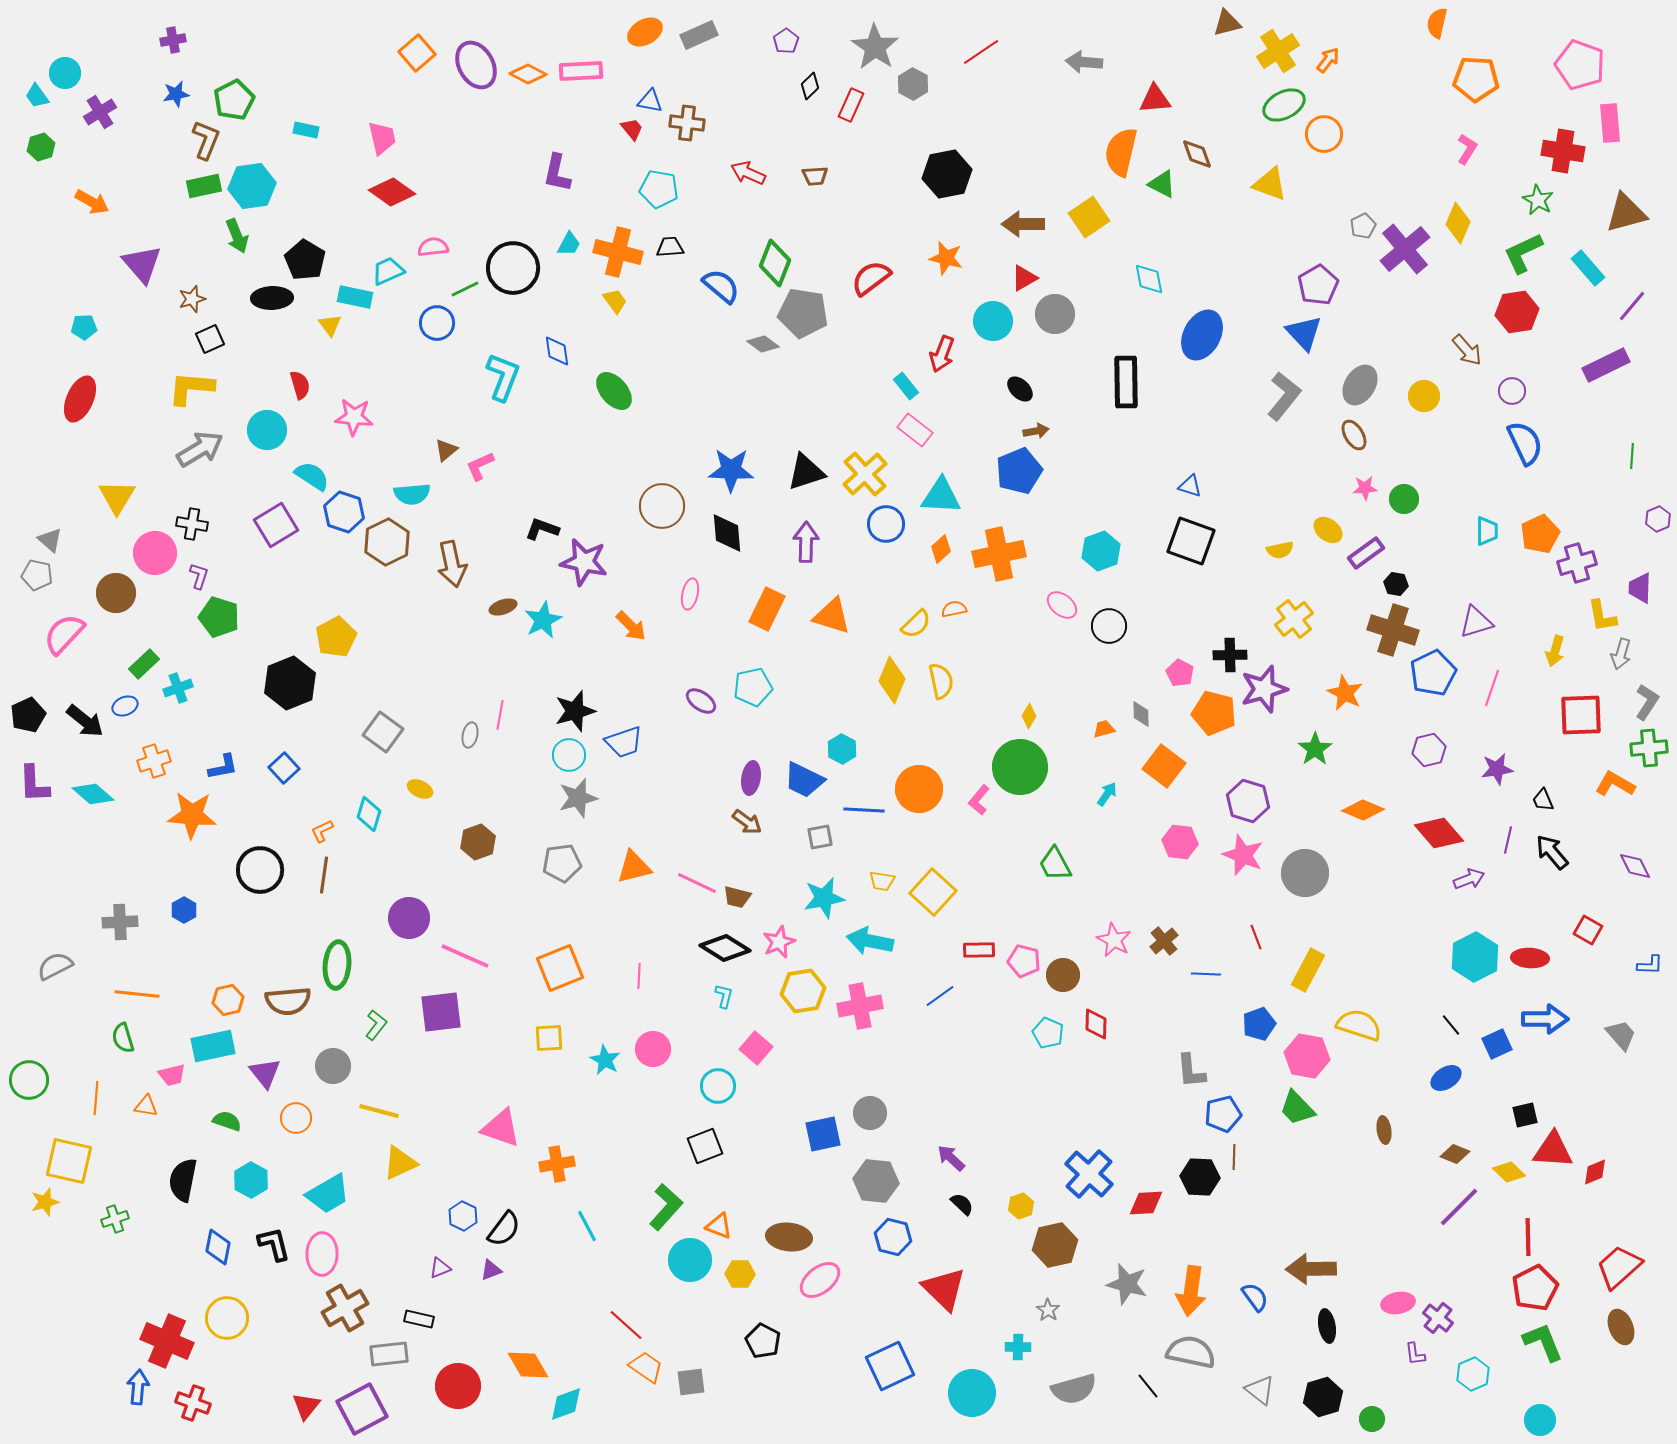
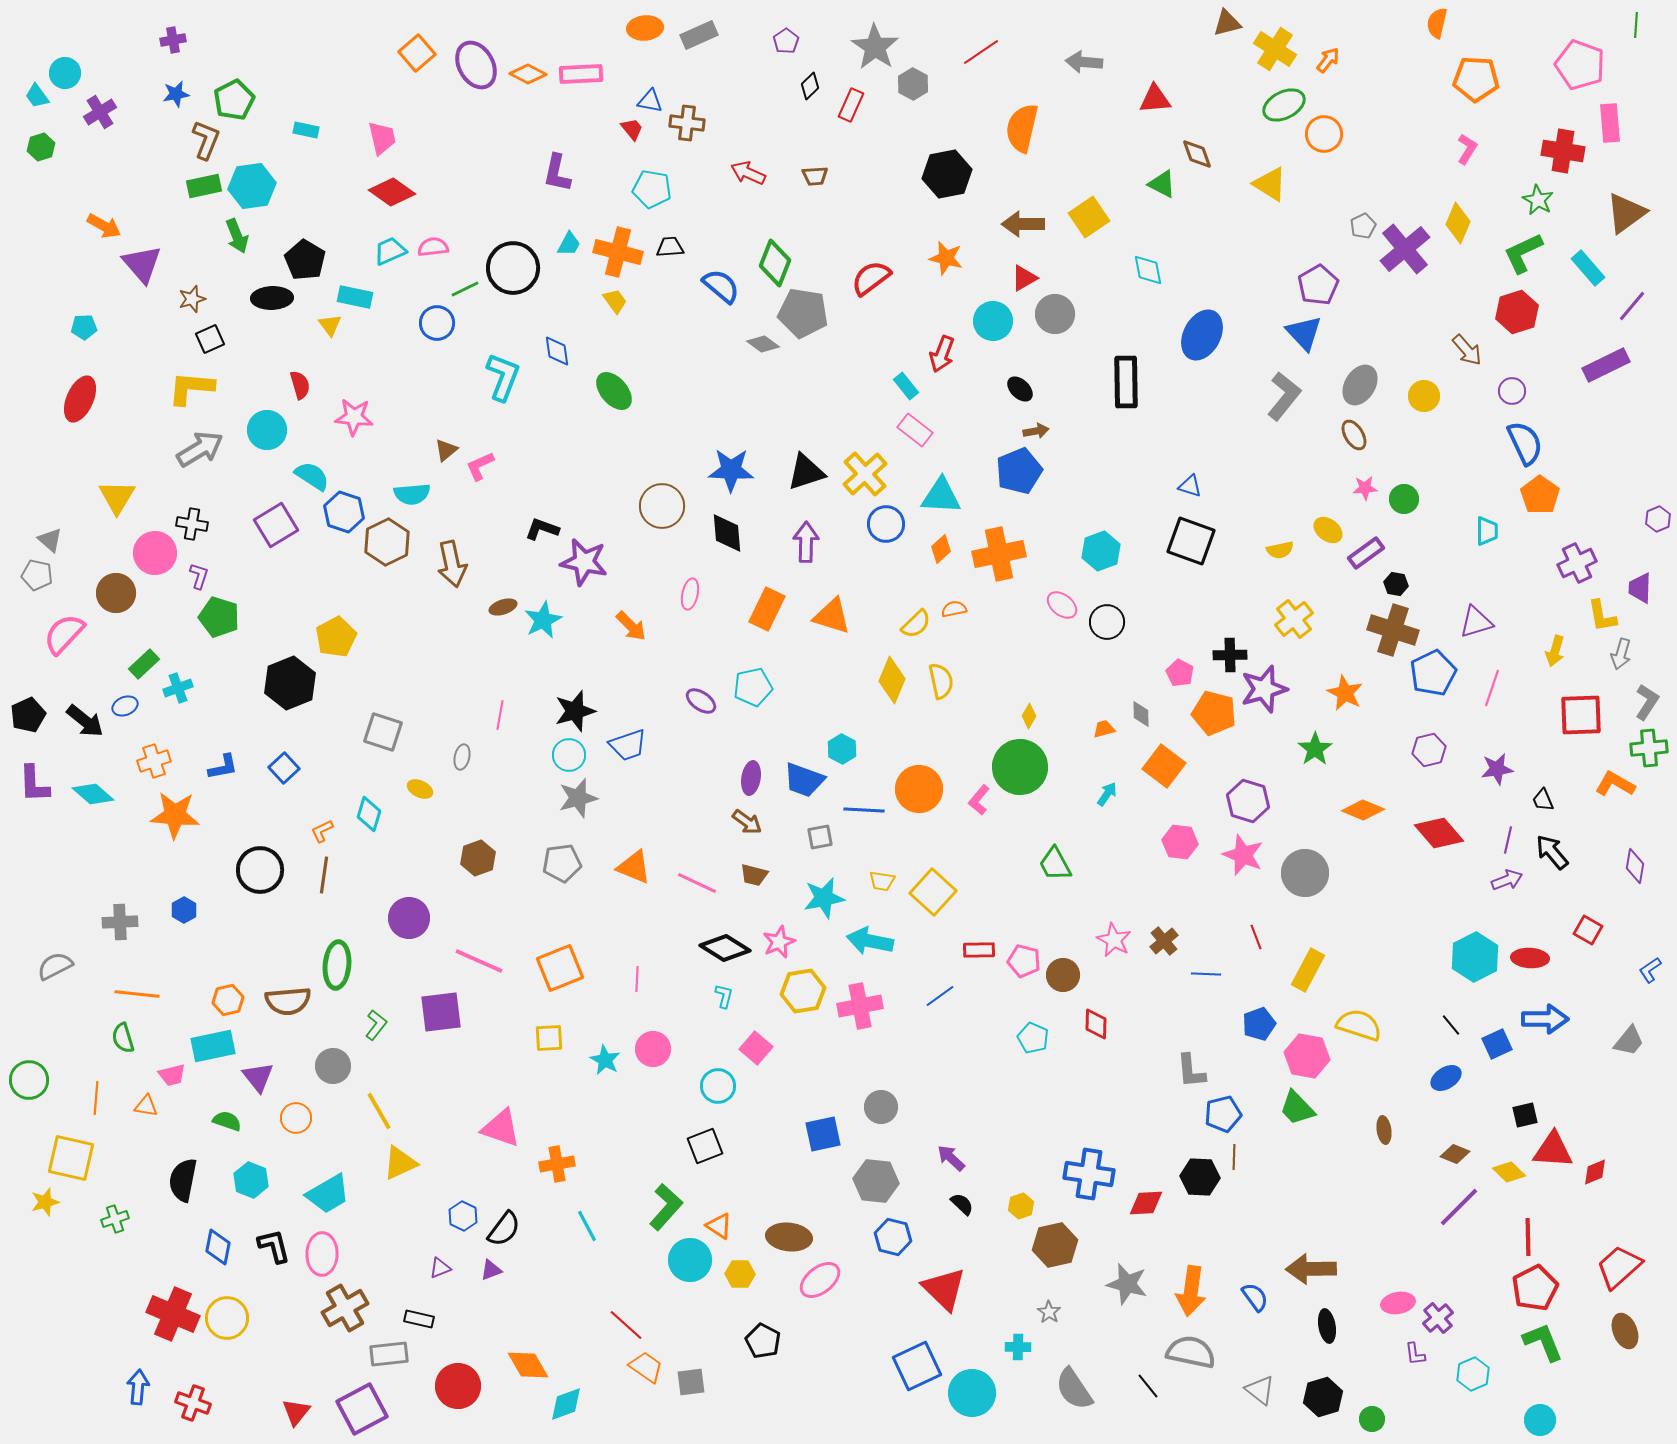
orange ellipse at (645, 32): moved 4 px up; rotated 24 degrees clockwise
yellow cross at (1278, 51): moved 3 px left, 2 px up; rotated 24 degrees counterclockwise
pink rectangle at (581, 71): moved 3 px down
orange semicircle at (1121, 152): moved 99 px left, 24 px up
yellow triangle at (1270, 184): rotated 12 degrees clockwise
cyan pentagon at (659, 189): moved 7 px left
orange arrow at (92, 202): moved 12 px right, 24 px down
brown triangle at (1626, 213): rotated 21 degrees counterclockwise
cyan trapezoid at (388, 271): moved 2 px right, 20 px up
cyan diamond at (1149, 279): moved 1 px left, 9 px up
red hexagon at (1517, 312): rotated 9 degrees counterclockwise
green line at (1632, 456): moved 4 px right, 431 px up
orange pentagon at (1540, 534): moved 39 px up; rotated 12 degrees counterclockwise
purple cross at (1577, 563): rotated 9 degrees counterclockwise
black circle at (1109, 626): moved 2 px left, 4 px up
gray square at (383, 732): rotated 18 degrees counterclockwise
gray ellipse at (470, 735): moved 8 px left, 22 px down
blue trapezoid at (624, 742): moved 4 px right, 3 px down
blue trapezoid at (804, 780): rotated 6 degrees counterclockwise
orange star at (192, 815): moved 17 px left
brown hexagon at (478, 842): moved 16 px down
purple diamond at (1635, 866): rotated 36 degrees clockwise
orange triangle at (634, 867): rotated 36 degrees clockwise
purple arrow at (1469, 879): moved 38 px right, 1 px down
brown trapezoid at (737, 897): moved 17 px right, 22 px up
pink line at (465, 956): moved 14 px right, 5 px down
blue L-shape at (1650, 965): moved 5 px down; rotated 144 degrees clockwise
pink line at (639, 976): moved 2 px left, 3 px down
cyan pentagon at (1048, 1033): moved 15 px left, 5 px down
gray trapezoid at (1621, 1035): moved 8 px right, 6 px down; rotated 80 degrees clockwise
purple triangle at (265, 1073): moved 7 px left, 4 px down
yellow line at (379, 1111): rotated 45 degrees clockwise
gray circle at (870, 1113): moved 11 px right, 6 px up
yellow square at (69, 1161): moved 2 px right, 3 px up
blue cross at (1089, 1174): rotated 33 degrees counterclockwise
cyan hexagon at (251, 1180): rotated 8 degrees counterclockwise
orange triangle at (719, 1226): rotated 12 degrees clockwise
black L-shape at (274, 1244): moved 2 px down
gray star at (1048, 1310): moved 1 px right, 2 px down
purple cross at (1438, 1318): rotated 12 degrees clockwise
brown ellipse at (1621, 1327): moved 4 px right, 4 px down
red cross at (167, 1341): moved 6 px right, 27 px up
blue square at (890, 1366): moved 27 px right
gray semicircle at (1074, 1389): rotated 72 degrees clockwise
red triangle at (306, 1406): moved 10 px left, 6 px down
